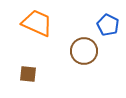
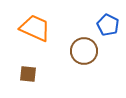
orange trapezoid: moved 2 px left, 5 px down
